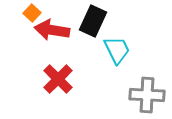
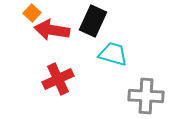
cyan trapezoid: moved 4 px left, 4 px down; rotated 48 degrees counterclockwise
red cross: rotated 20 degrees clockwise
gray cross: moved 1 px left, 1 px down
